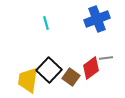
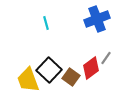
gray line: rotated 48 degrees counterclockwise
yellow trapezoid: rotated 28 degrees counterclockwise
